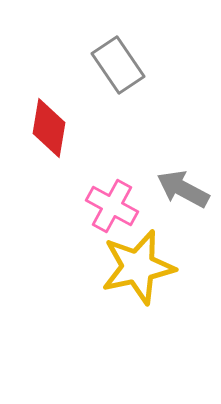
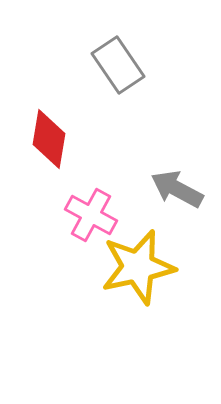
red diamond: moved 11 px down
gray arrow: moved 6 px left
pink cross: moved 21 px left, 9 px down
